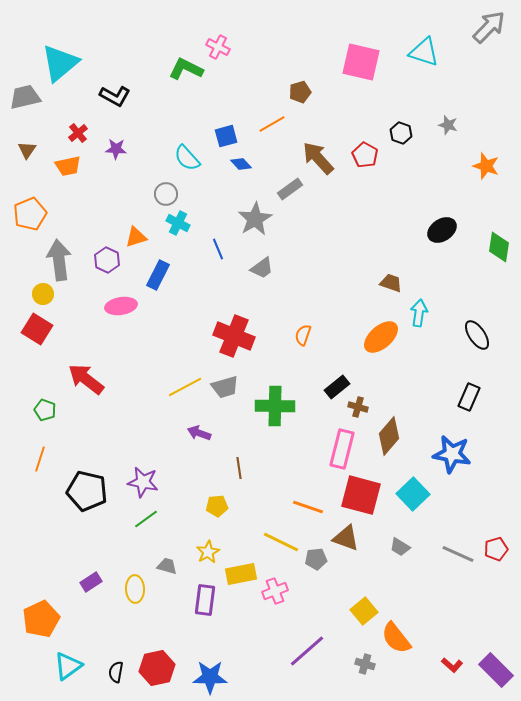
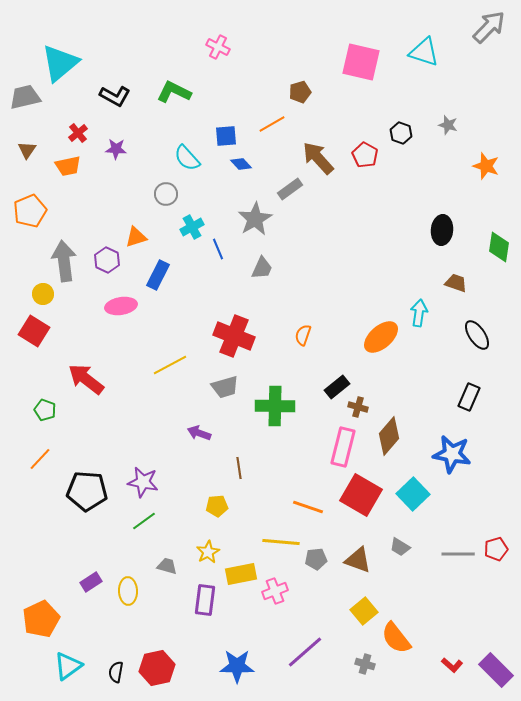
green L-shape at (186, 69): moved 12 px left, 23 px down
blue square at (226, 136): rotated 10 degrees clockwise
orange pentagon at (30, 214): moved 3 px up
cyan cross at (178, 223): moved 14 px right, 4 px down; rotated 35 degrees clockwise
black ellipse at (442, 230): rotated 52 degrees counterclockwise
gray arrow at (59, 260): moved 5 px right, 1 px down
gray trapezoid at (262, 268): rotated 30 degrees counterclockwise
brown trapezoid at (391, 283): moved 65 px right
red square at (37, 329): moved 3 px left, 2 px down
yellow line at (185, 387): moved 15 px left, 22 px up
pink rectangle at (342, 449): moved 1 px right, 2 px up
orange line at (40, 459): rotated 25 degrees clockwise
black pentagon at (87, 491): rotated 9 degrees counterclockwise
red square at (361, 495): rotated 15 degrees clockwise
green line at (146, 519): moved 2 px left, 2 px down
brown triangle at (346, 538): moved 12 px right, 22 px down
yellow line at (281, 542): rotated 21 degrees counterclockwise
gray line at (458, 554): rotated 24 degrees counterclockwise
yellow ellipse at (135, 589): moved 7 px left, 2 px down
purple line at (307, 651): moved 2 px left, 1 px down
blue star at (210, 677): moved 27 px right, 11 px up
